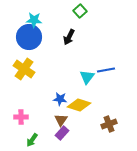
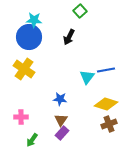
yellow diamond: moved 27 px right, 1 px up
